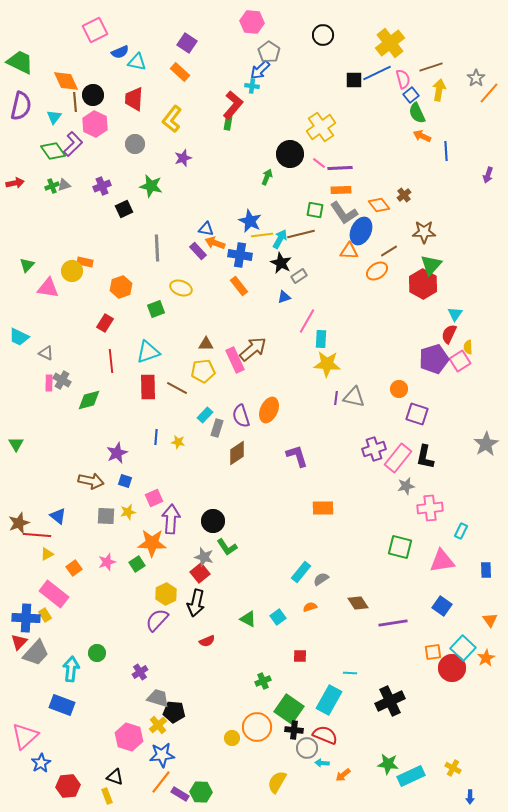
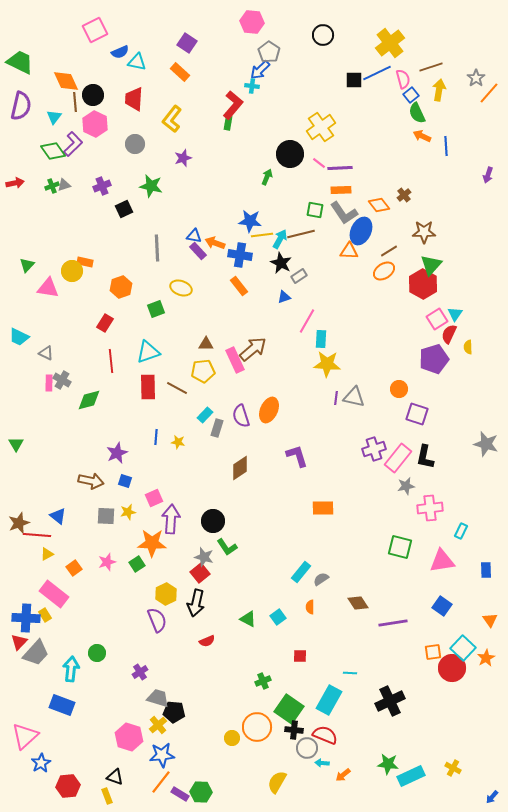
blue line at (446, 151): moved 5 px up
blue star at (250, 221): rotated 20 degrees counterclockwise
blue triangle at (206, 229): moved 12 px left, 7 px down
orange ellipse at (377, 271): moved 7 px right
pink square at (460, 361): moved 23 px left, 42 px up
gray star at (486, 444): rotated 25 degrees counterclockwise
brown diamond at (237, 453): moved 3 px right, 15 px down
orange semicircle at (310, 607): rotated 72 degrees counterclockwise
purple semicircle at (157, 620): rotated 115 degrees clockwise
blue arrow at (470, 797): moved 22 px right; rotated 40 degrees clockwise
